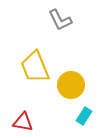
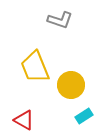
gray L-shape: rotated 45 degrees counterclockwise
cyan rectangle: rotated 24 degrees clockwise
red triangle: moved 1 px right, 2 px up; rotated 20 degrees clockwise
